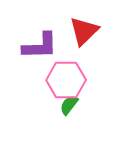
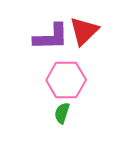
purple L-shape: moved 11 px right, 9 px up
green semicircle: moved 7 px left, 8 px down; rotated 20 degrees counterclockwise
